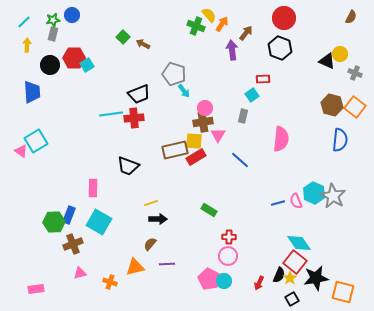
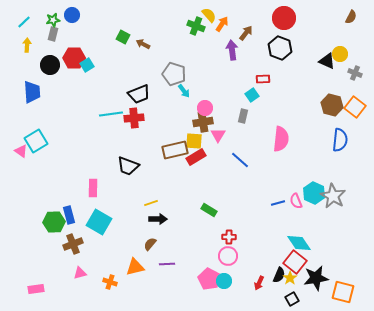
green square at (123, 37): rotated 16 degrees counterclockwise
blue rectangle at (69, 215): rotated 36 degrees counterclockwise
